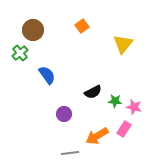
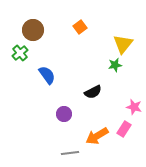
orange square: moved 2 px left, 1 px down
green star: moved 36 px up; rotated 16 degrees counterclockwise
